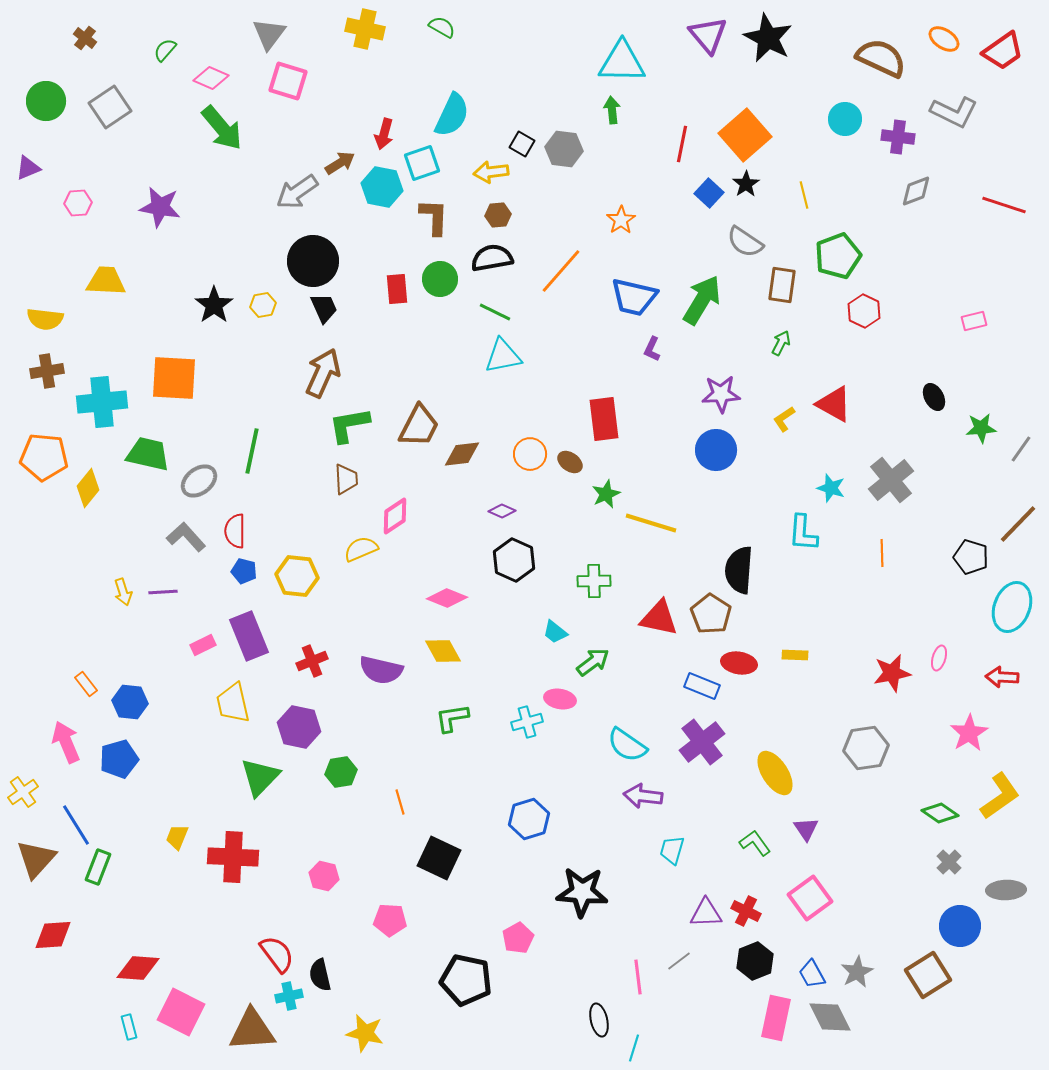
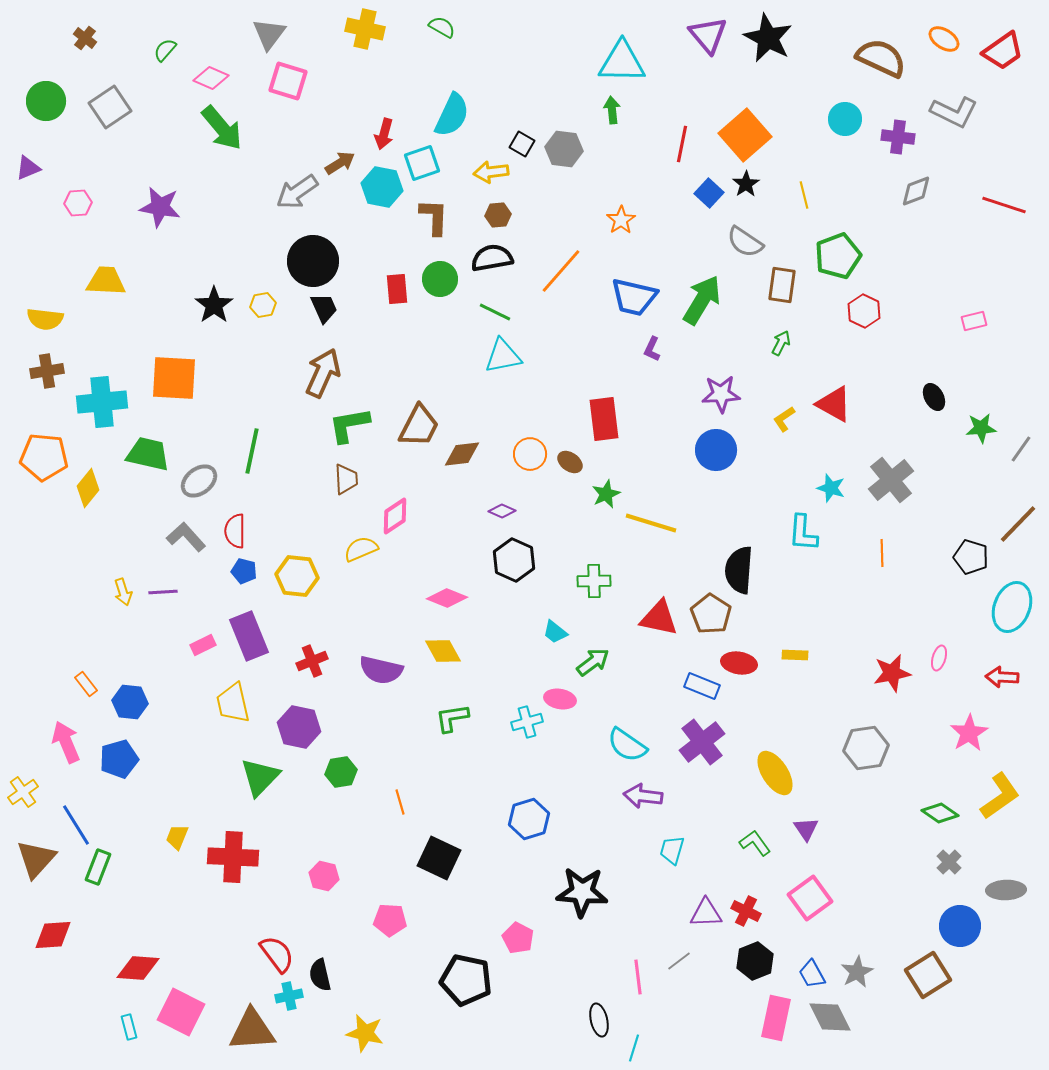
pink pentagon at (518, 938): rotated 16 degrees counterclockwise
